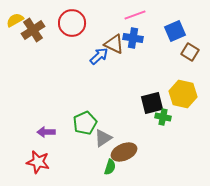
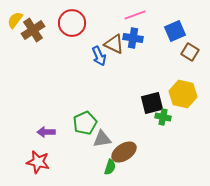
yellow semicircle: rotated 24 degrees counterclockwise
blue arrow: rotated 108 degrees clockwise
gray triangle: moved 1 px left, 1 px down; rotated 24 degrees clockwise
brown ellipse: rotated 10 degrees counterclockwise
